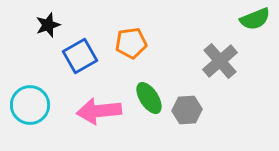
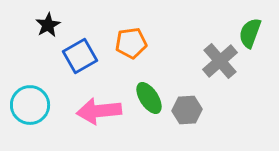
green semicircle: moved 5 px left, 14 px down; rotated 132 degrees clockwise
black star: rotated 10 degrees counterclockwise
